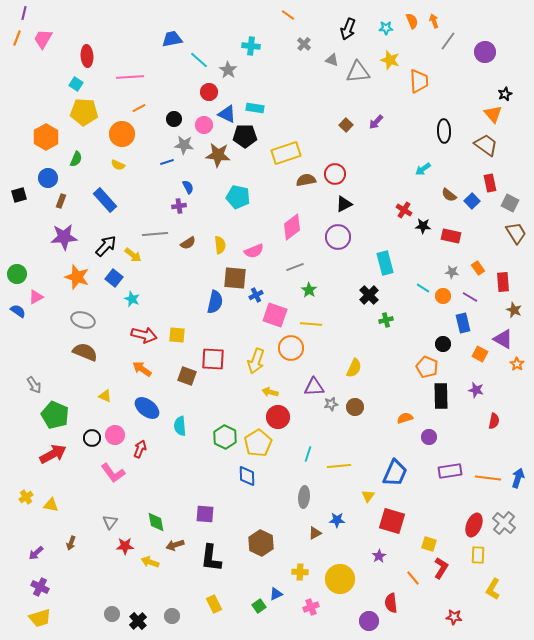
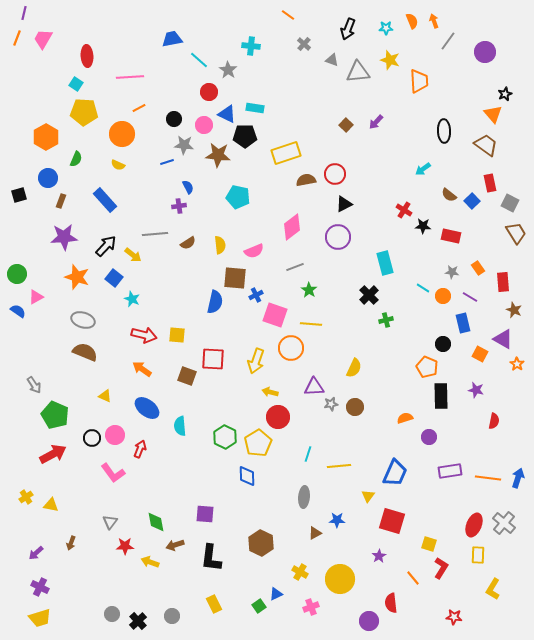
yellow cross at (300, 572): rotated 28 degrees clockwise
